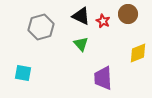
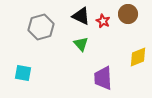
yellow diamond: moved 4 px down
